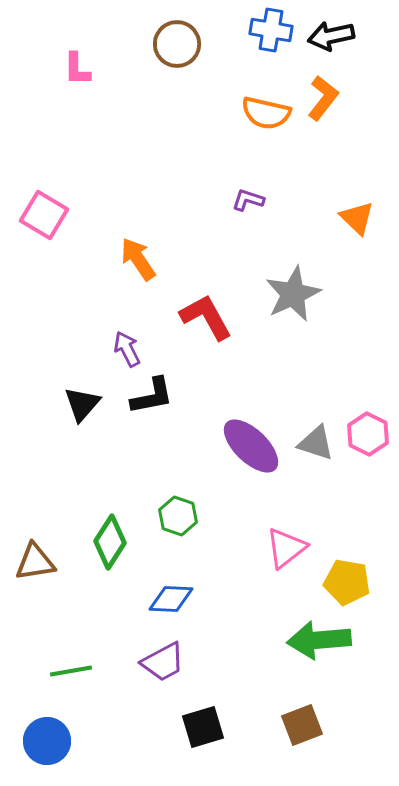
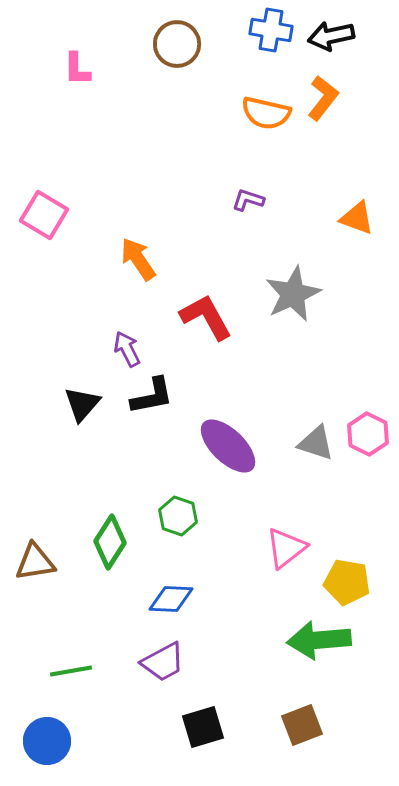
orange triangle: rotated 24 degrees counterclockwise
purple ellipse: moved 23 px left
